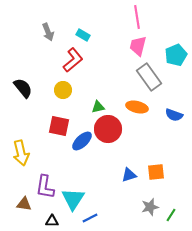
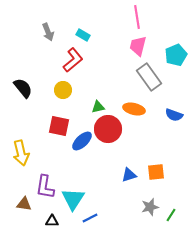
orange ellipse: moved 3 px left, 2 px down
